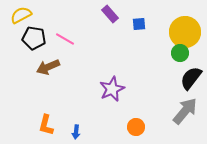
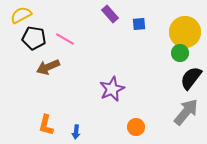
gray arrow: moved 1 px right, 1 px down
